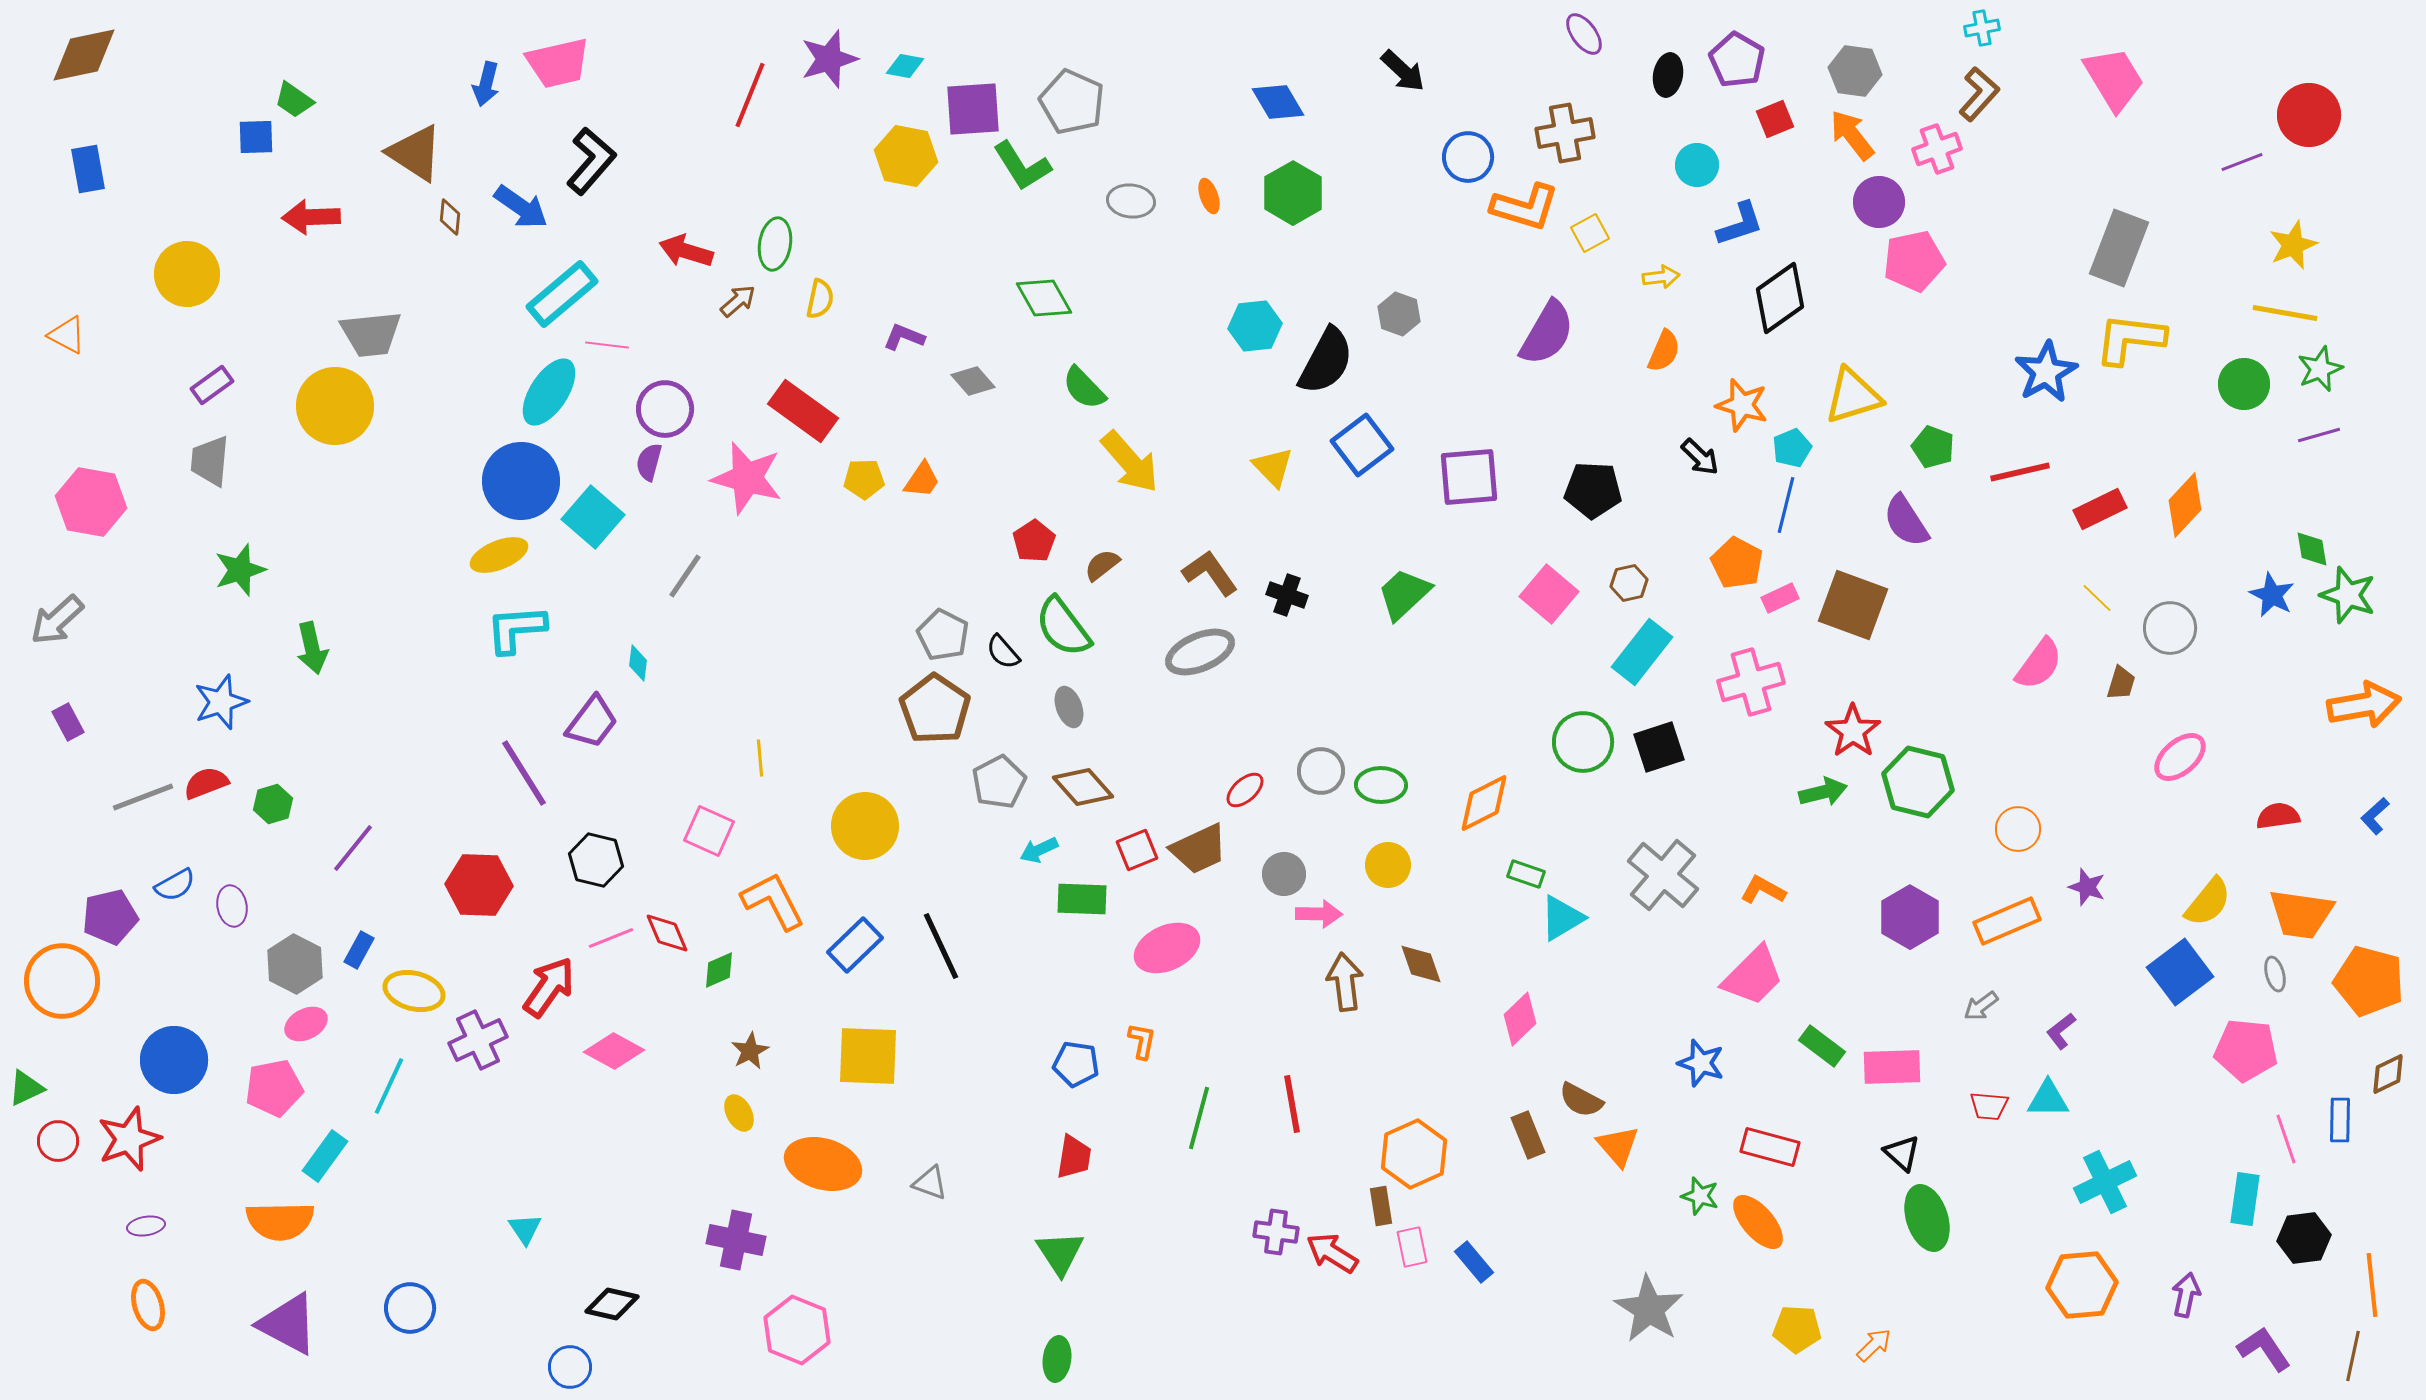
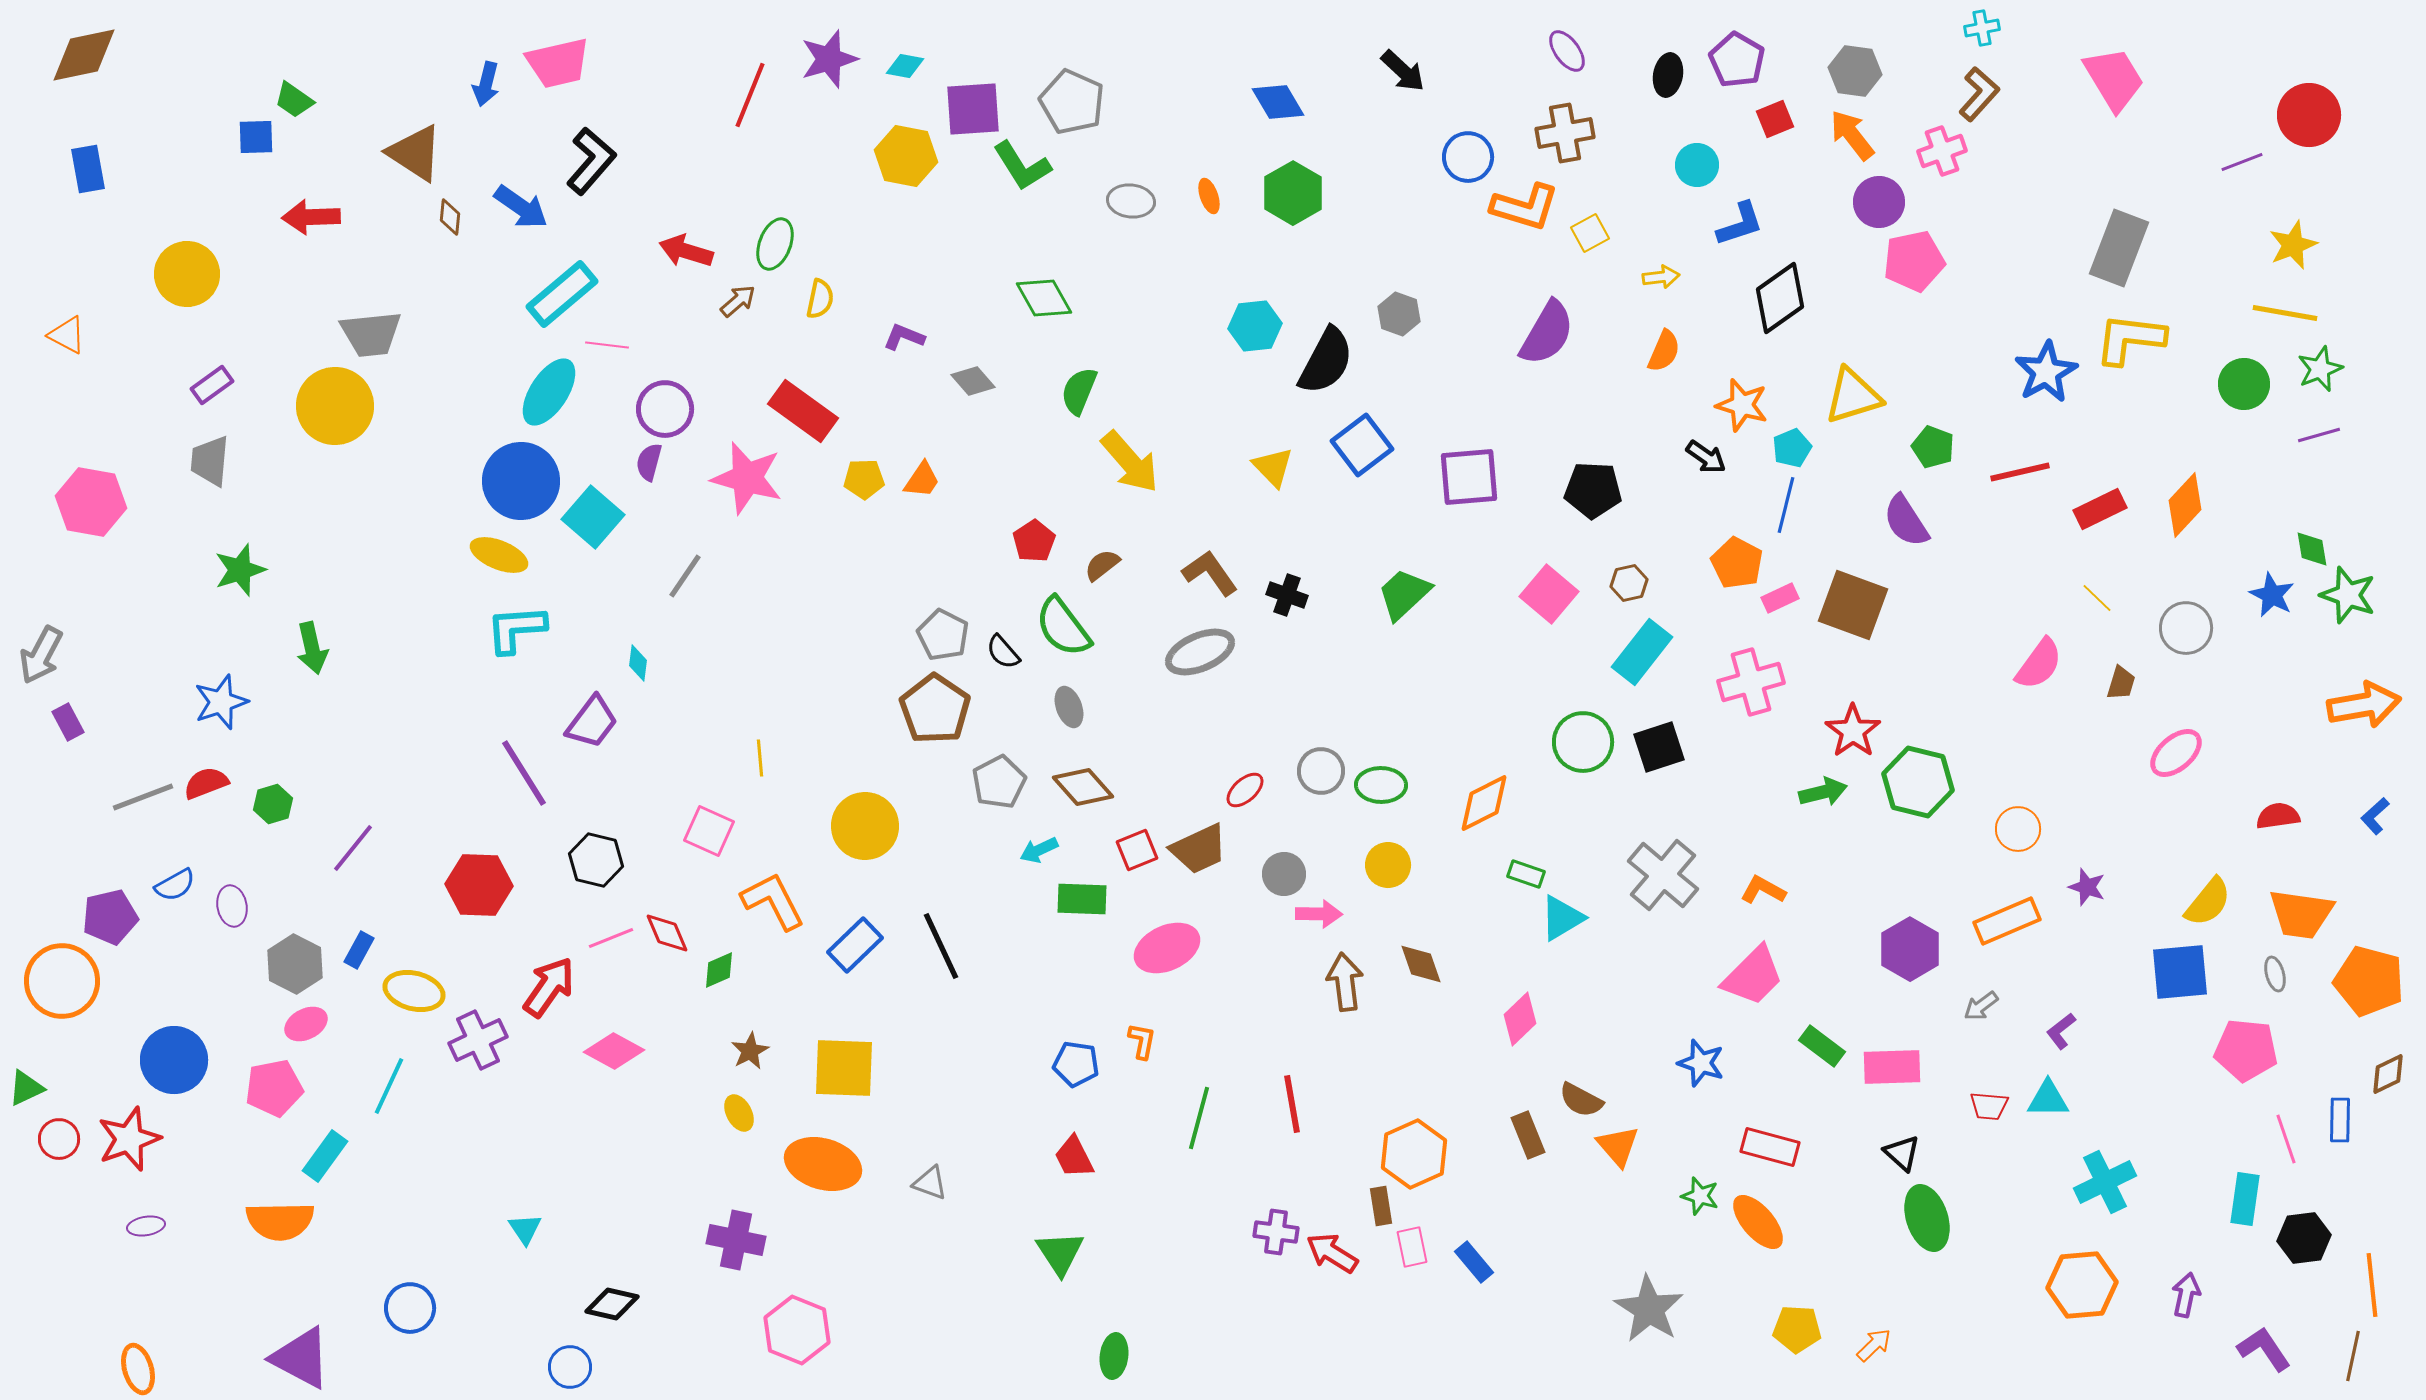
purple ellipse at (1584, 34): moved 17 px left, 17 px down
pink cross at (1937, 149): moved 5 px right, 2 px down
green ellipse at (775, 244): rotated 12 degrees clockwise
green semicircle at (1084, 388): moved 5 px left, 3 px down; rotated 66 degrees clockwise
black arrow at (1700, 457): moved 6 px right; rotated 9 degrees counterclockwise
yellow ellipse at (499, 555): rotated 44 degrees clockwise
gray arrow at (57, 620): moved 16 px left, 35 px down; rotated 20 degrees counterclockwise
gray circle at (2170, 628): moved 16 px right
pink ellipse at (2180, 757): moved 4 px left, 4 px up
purple hexagon at (1910, 917): moved 32 px down
blue square at (2180, 972): rotated 32 degrees clockwise
yellow square at (868, 1056): moved 24 px left, 12 px down
red circle at (58, 1141): moved 1 px right, 2 px up
red trapezoid at (1074, 1157): rotated 144 degrees clockwise
orange ellipse at (148, 1305): moved 10 px left, 64 px down
purple triangle at (288, 1324): moved 13 px right, 34 px down
green ellipse at (1057, 1359): moved 57 px right, 3 px up
